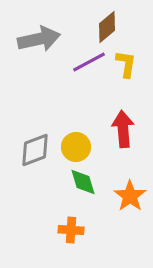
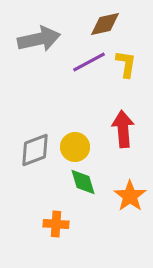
brown diamond: moved 2 px left, 3 px up; rotated 28 degrees clockwise
yellow circle: moved 1 px left
orange cross: moved 15 px left, 6 px up
